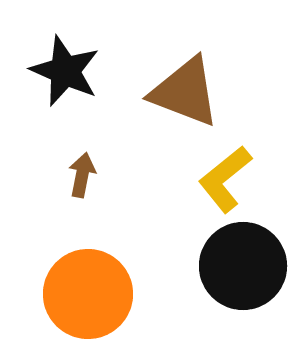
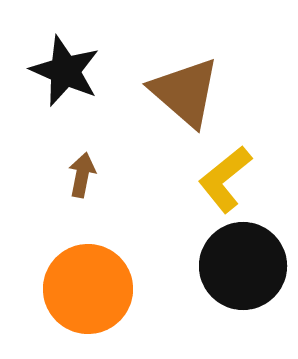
brown triangle: rotated 20 degrees clockwise
orange circle: moved 5 px up
